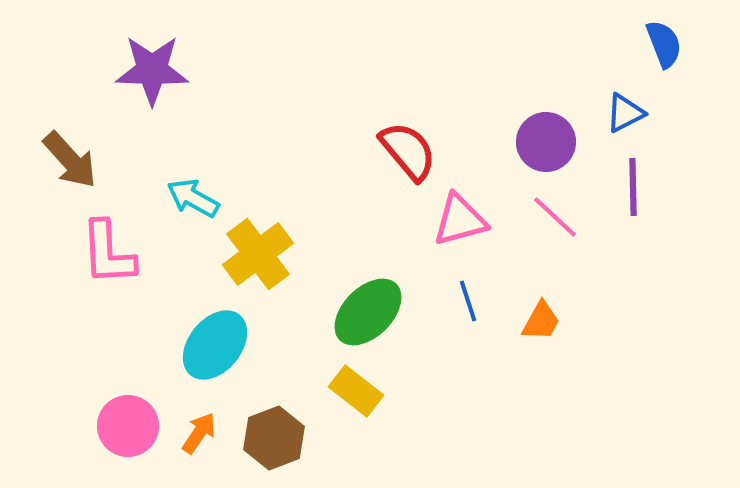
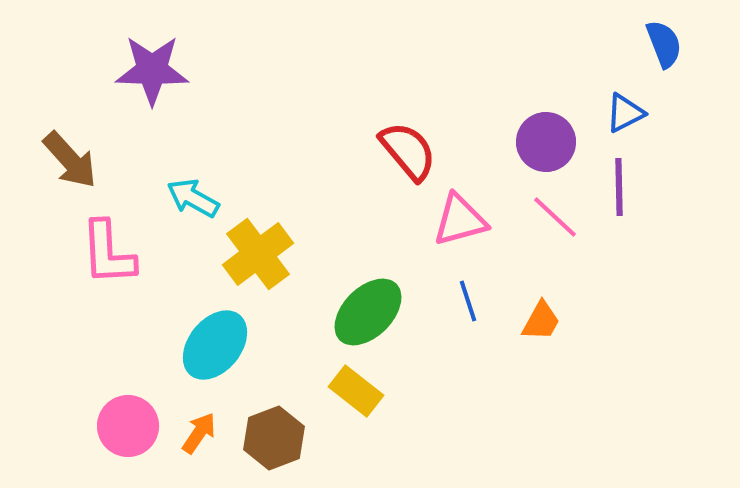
purple line: moved 14 px left
